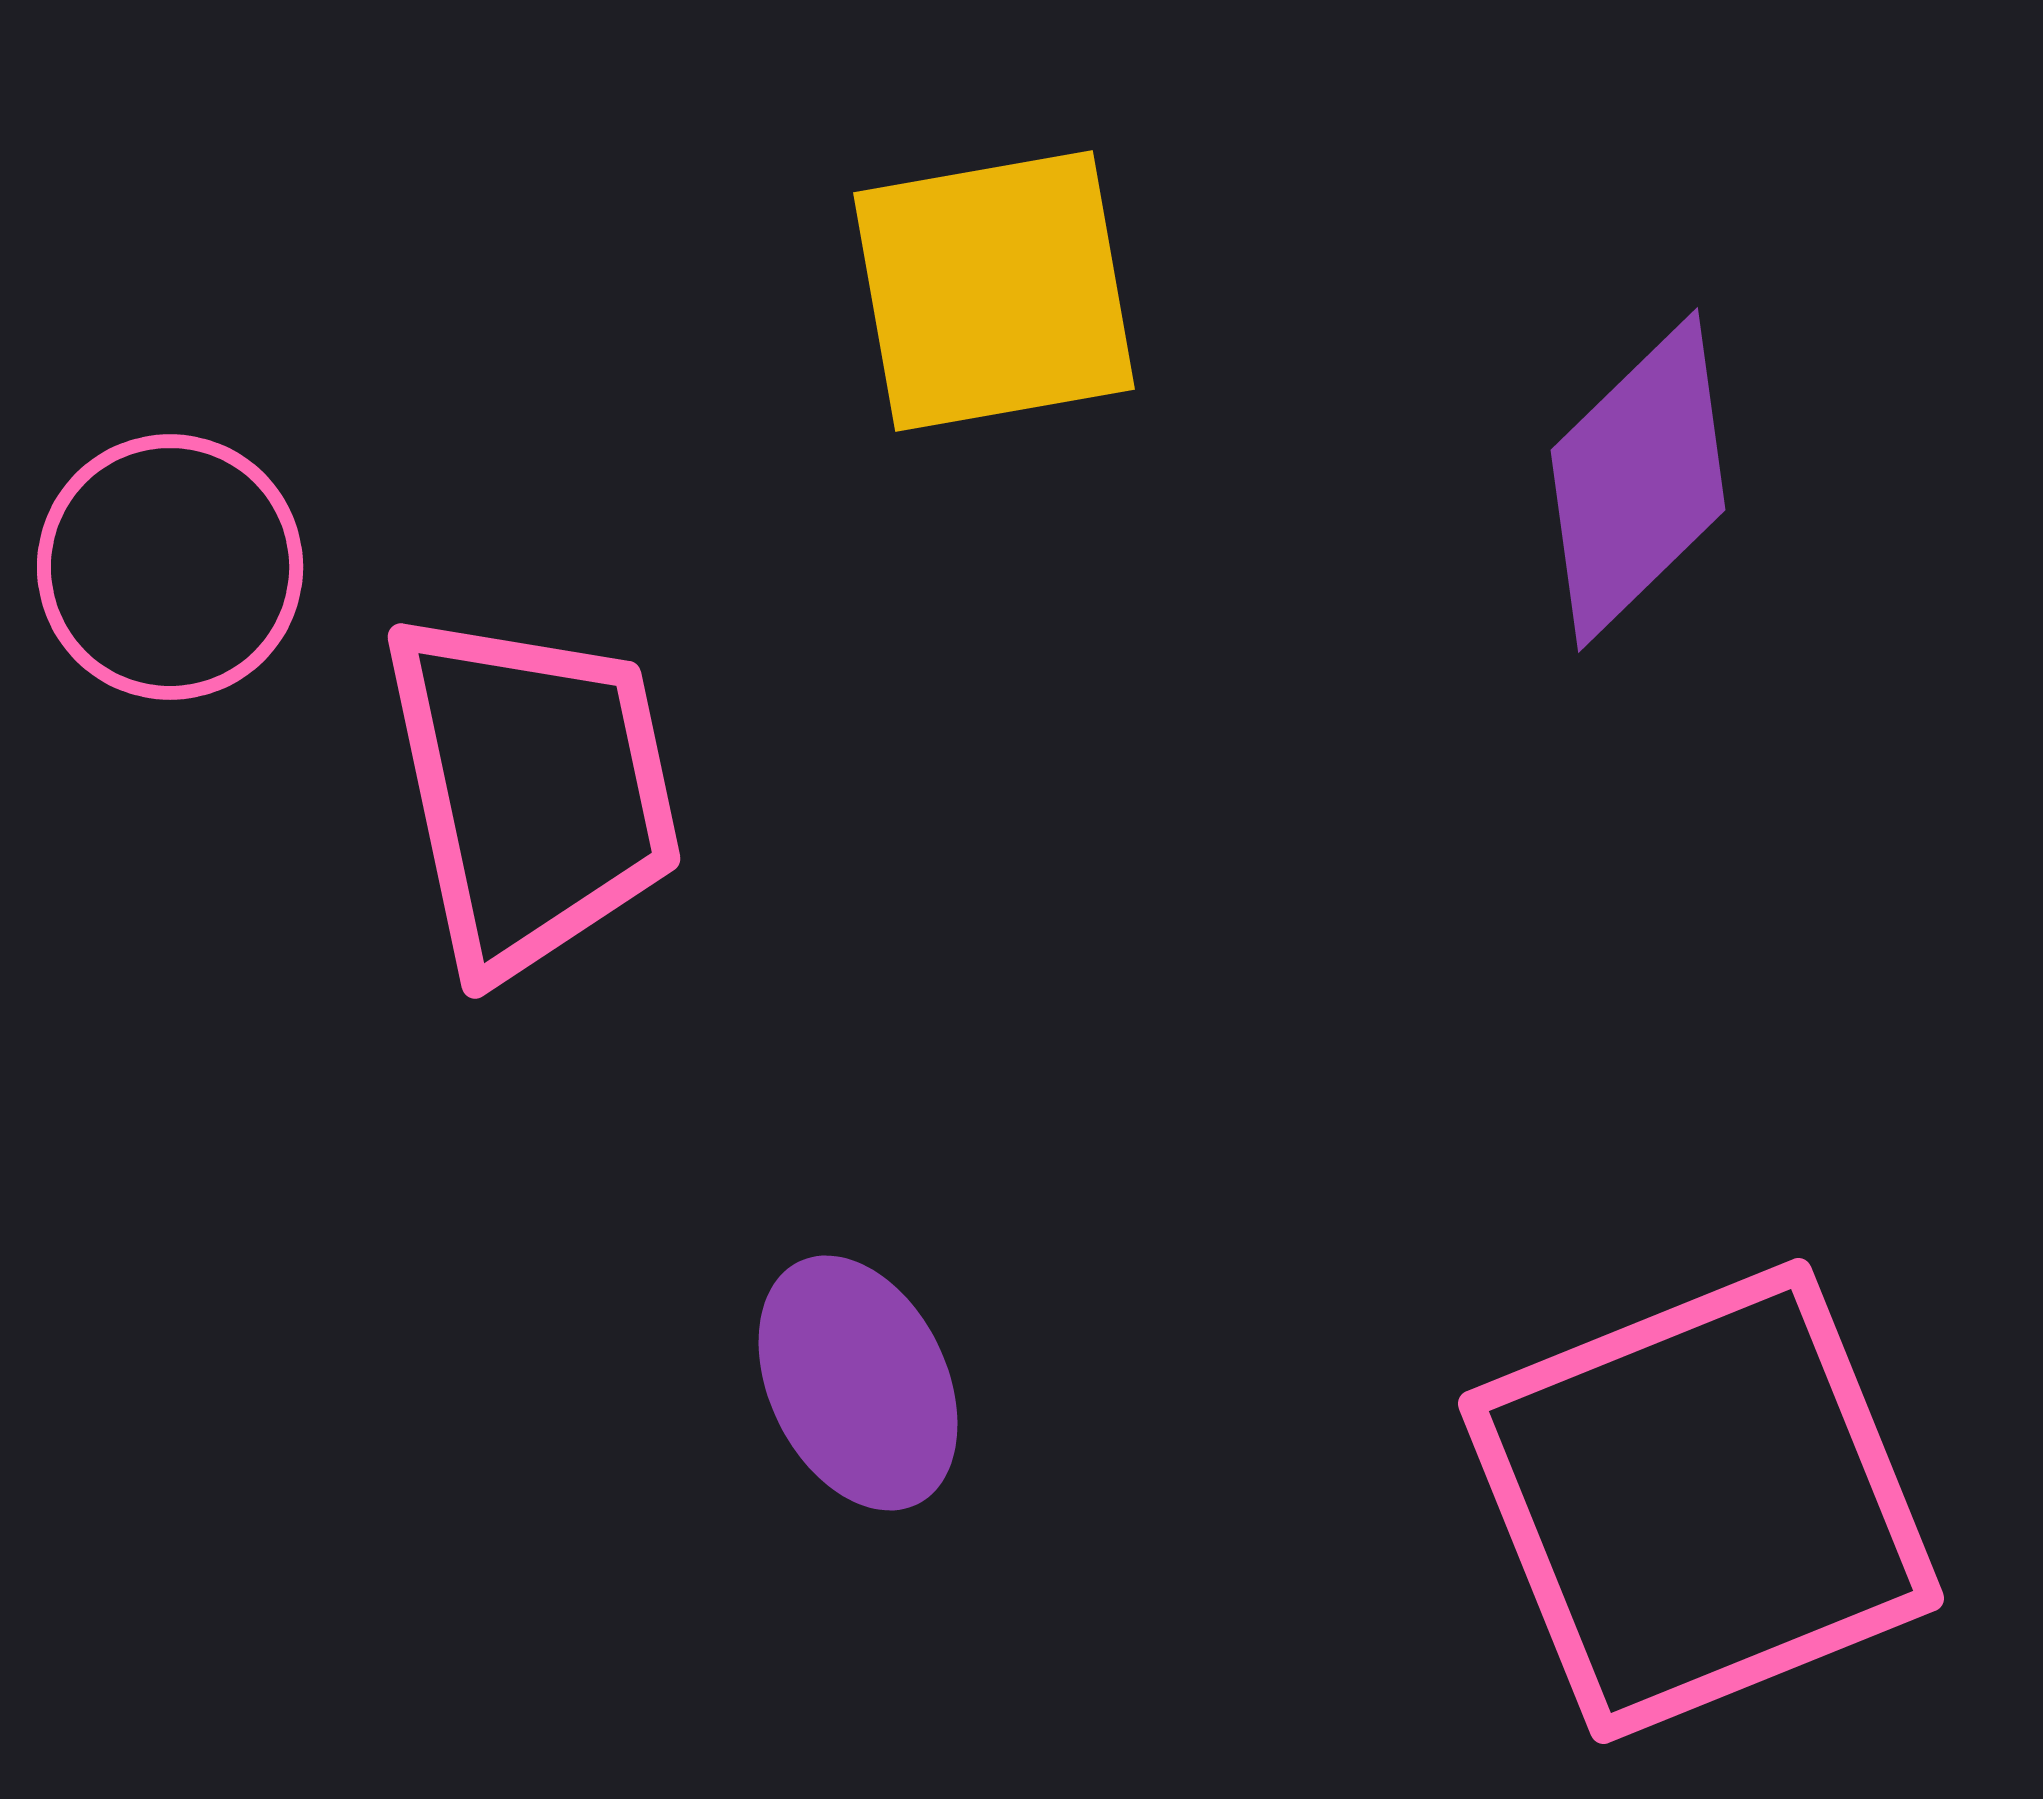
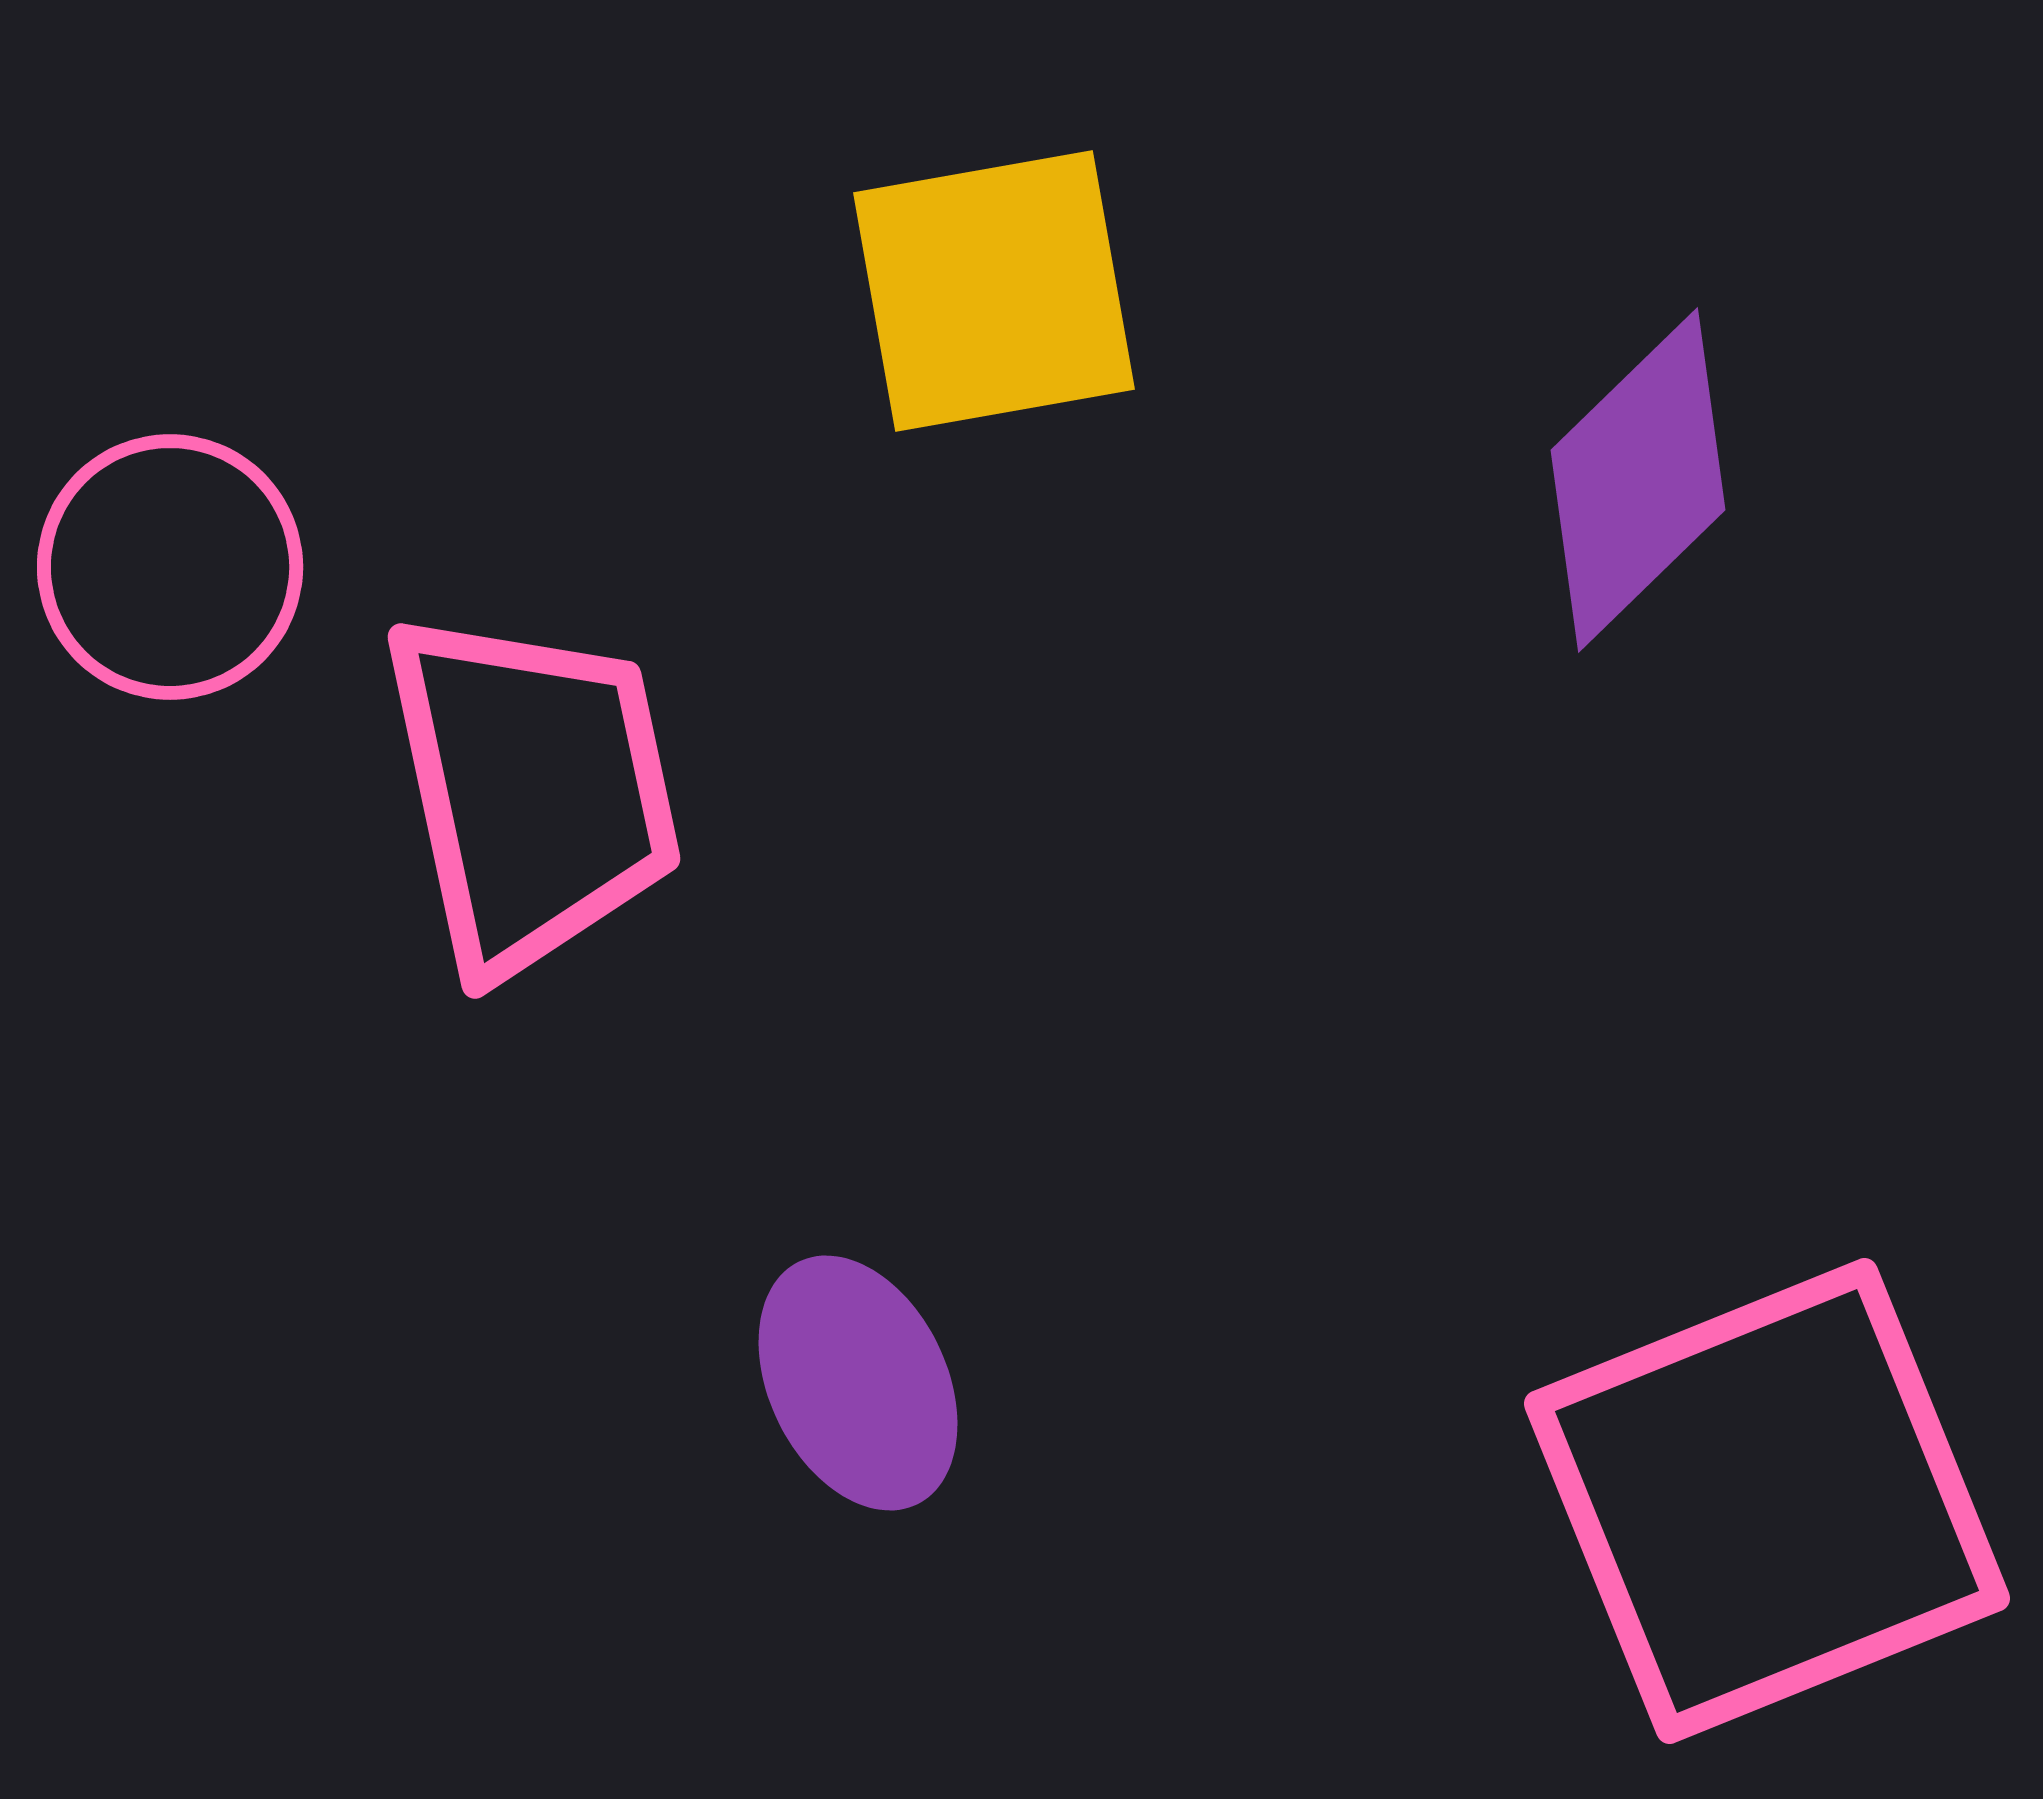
pink square: moved 66 px right
